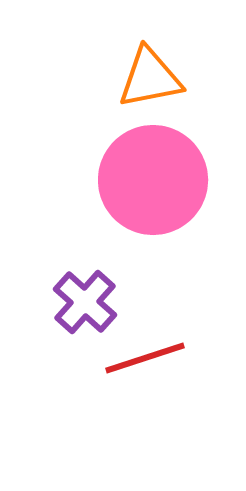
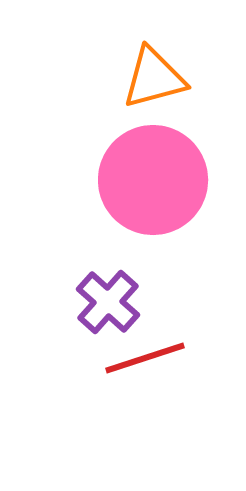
orange triangle: moved 4 px right; rotated 4 degrees counterclockwise
purple cross: moved 23 px right
